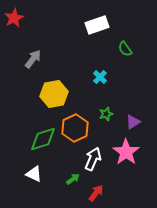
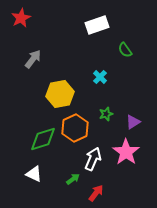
red star: moved 7 px right
green semicircle: moved 1 px down
yellow hexagon: moved 6 px right
